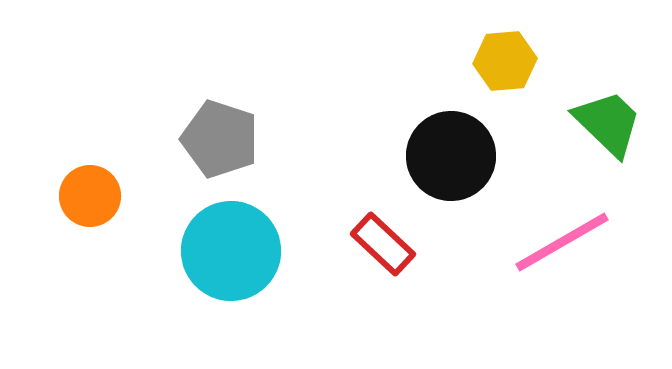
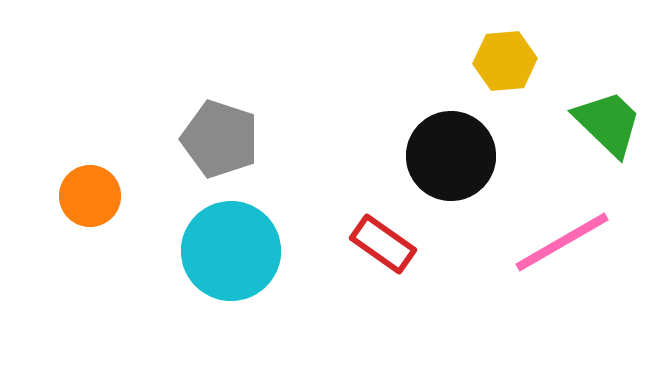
red rectangle: rotated 8 degrees counterclockwise
